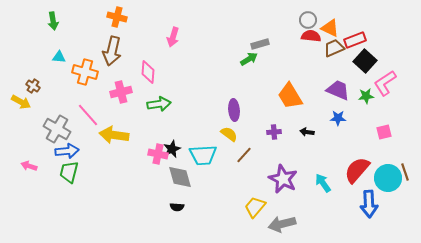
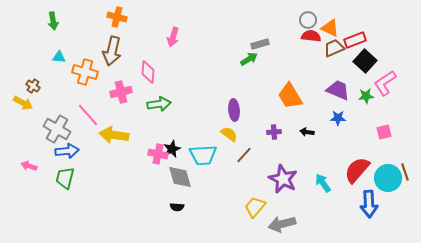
yellow arrow at (21, 102): moved 2 px right, 1 px down
green trapezoid at (69, 172): moved 4 px left, 6 px down
